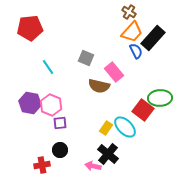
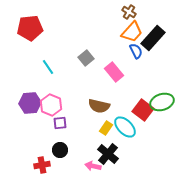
gray square: rotated 28 degrees clockwise
brown semicircle: moved 20 px down
green ellipse: moved 2 px right, 4 px down; rotated 15 degrees counterclockwise
purple hexagon: rotated 15 degrees counterclockwise
